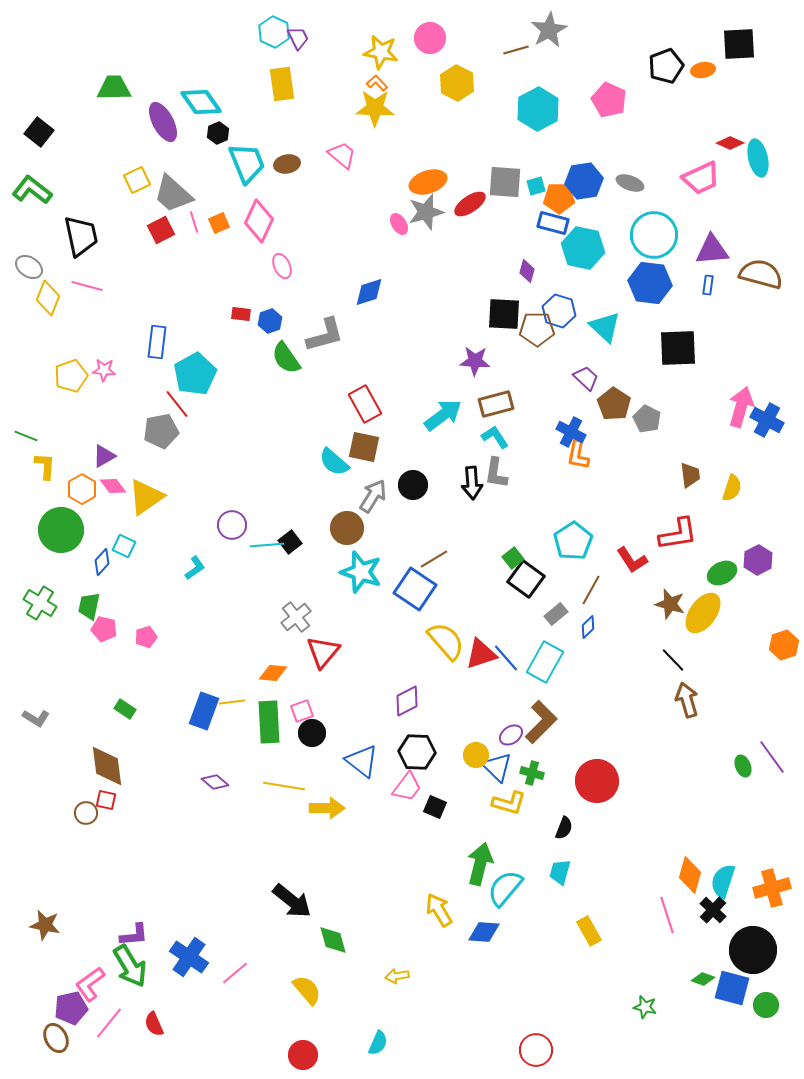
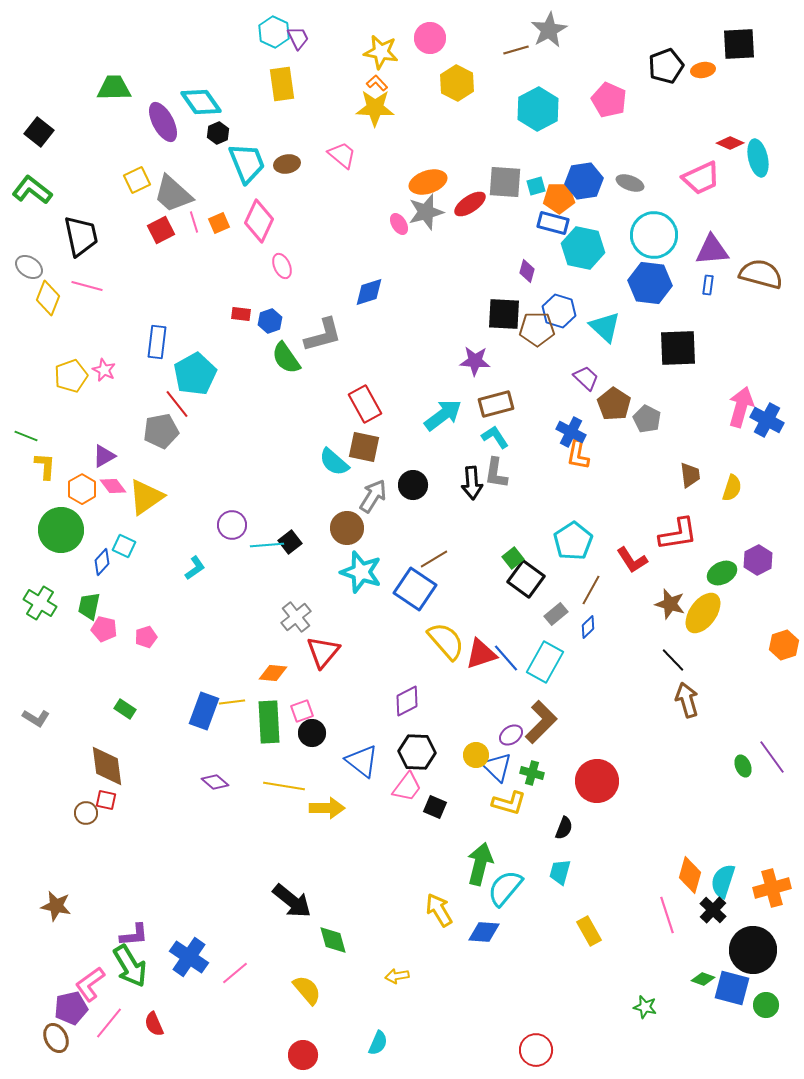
gray L-shape at (325, 335): moved 2 px left
pink star at (104, 370): rotated 20 degrees clockwise
brown star at (45, 925): moved 11 px right, 19 px up
